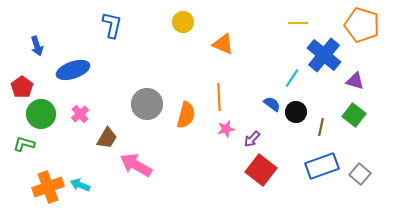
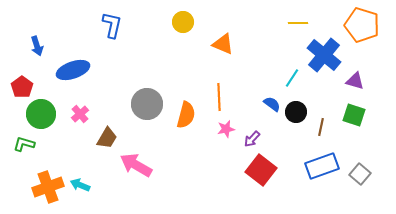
green square: rotated 20 degrees counterclockwise
